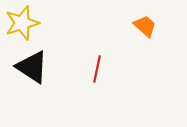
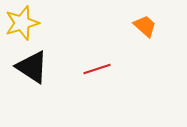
red line: rotated 60 degrees clockwise
